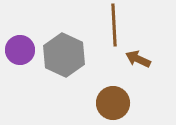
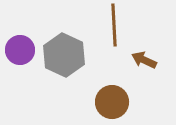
brown arrow: moved 6 px right, 1 px down
brown circle: moved 1 px left, 1 px up
